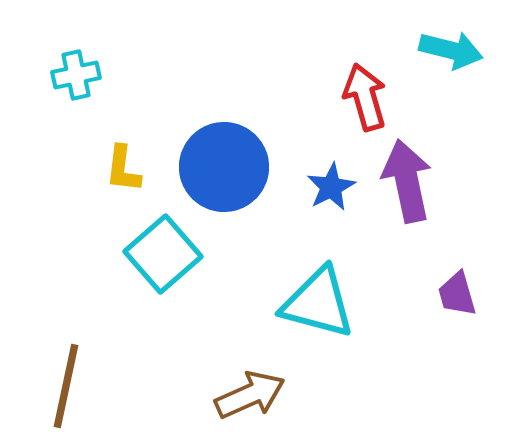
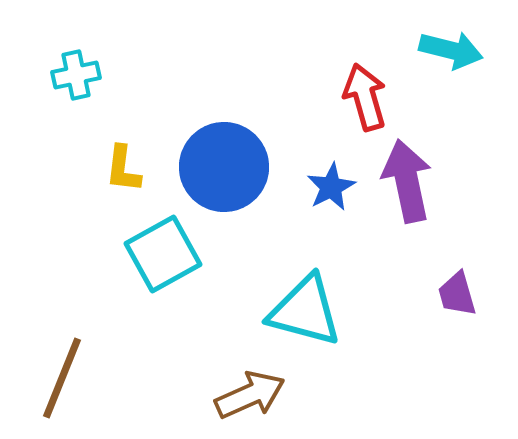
cyan square: rotated 12 degrees clockwise
cyan triangle: moved 13 px left, 8 px down
brown line: moved 4 px left, 8 px up; rotated 10 degrees clockwise
